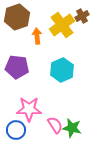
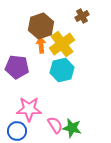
brown hexagon: moved 24 px right, 9 px down
yellow cross: moved 19 px down
orange arrow: moved 4 px right, 9 px down
cyan hexagon: rotated 10 degrees clockwise
blue circle: moved 1 px right, 1 px down
